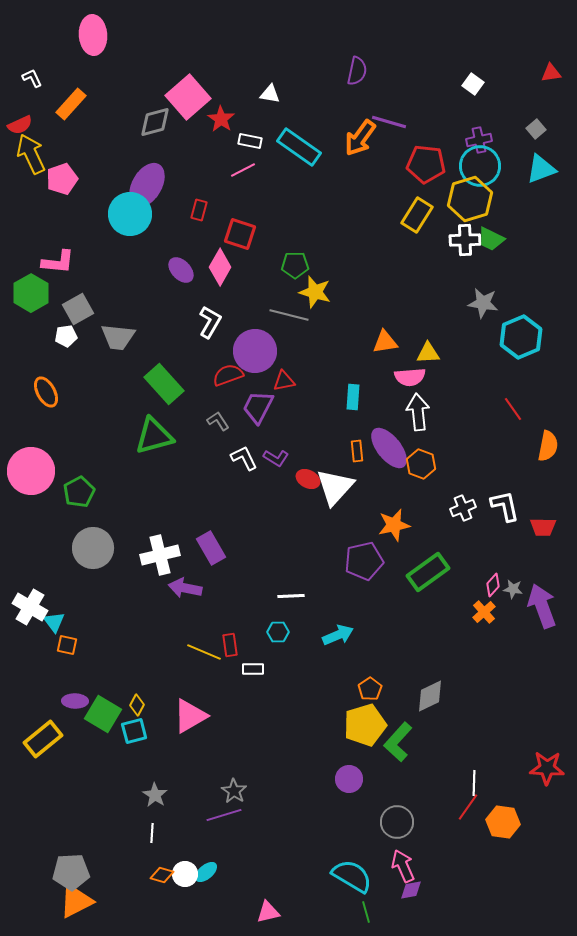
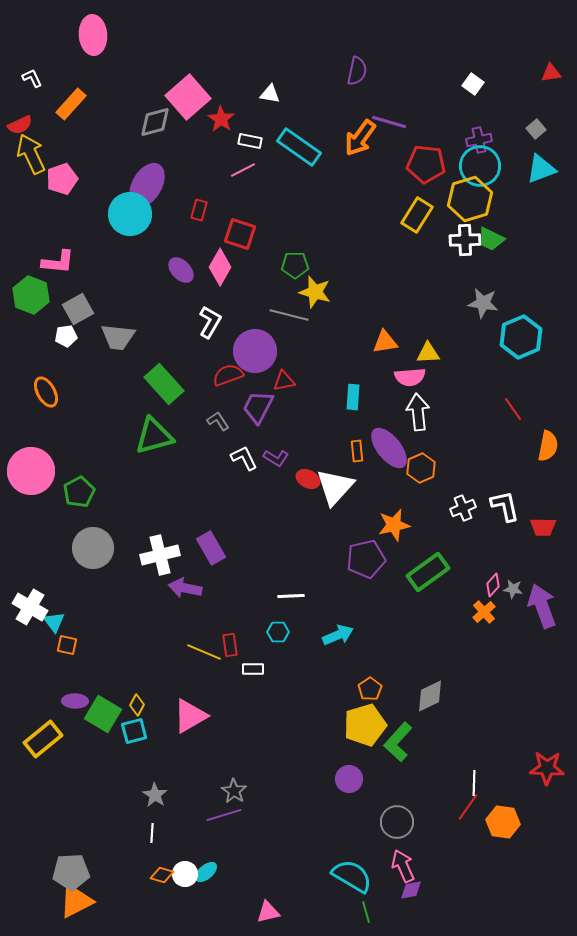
green hexagon at (31, 293): moved 2 px down; rotated 9 degrees counterclockwise
orange hexagon at (421, 464): moved 4 px down; rotated 16 degrees clockwise
purple pentagon at (364, 561): moved 2 px right, 2 px up
